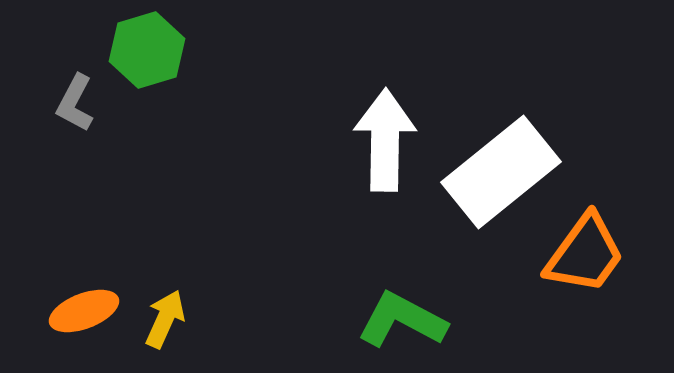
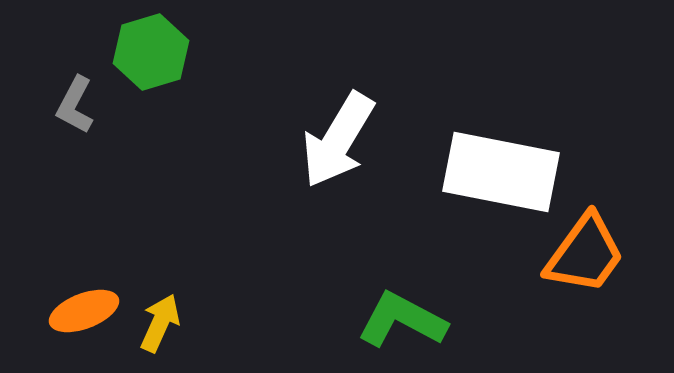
green hexagon: moved 4 px right, 2 px down
gray L-shape: moved 2 px down
white arrow: moved 47 px left; rotated 150 degrees counterclockwise
white rectangle: rotated 50 degrees clockwise
yellow arrow: moved 5 px left, 4 px down
